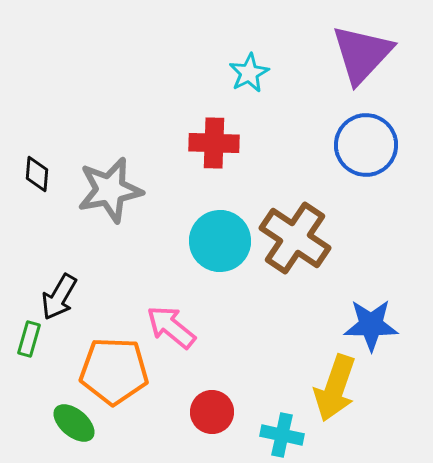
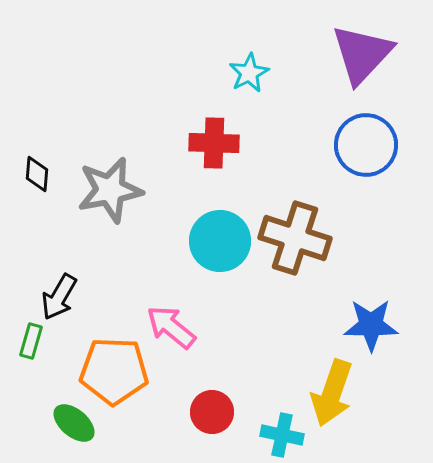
brown cross: rotated 16 degrees counterclockwise
green rectangle: moved 2 px right, 2 px down
yellow arrow: moved 3 px left, 5 px down
